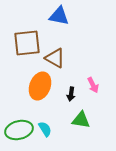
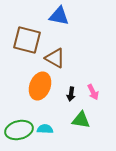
brown square: moved 3 px up; rotated 20 degrees clockwise
pink arrow: moved 7 px down
cyan semicircle: rotated 56 degrees counterclockwise
